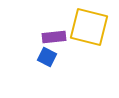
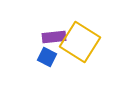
yellow square: moved 9 px left, 15 px down; rotated 18 degrees clockwise
